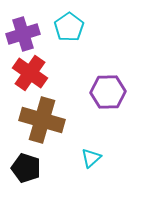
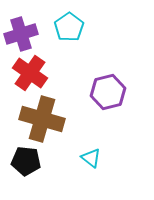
purple cross: moved 2 px left
purple hexagon: rotated 12 degrees counterclockwise
brown cross: moved 1 px up
cyan triangle: rotated 40 degrees counterclockwise
black pentagon: moved 7 px up; rotated 12 degrees counterclockwise
